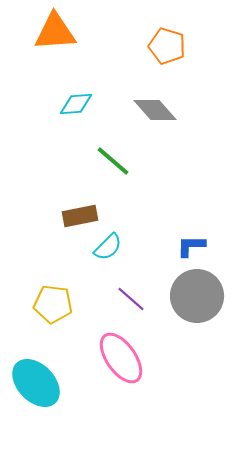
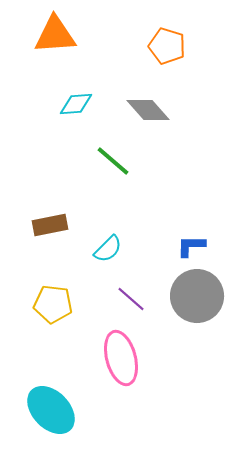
orange triangle: moved 3 px down
gray diamond: moved 7 px left
brown rectangle: moved 30 px left, 9 px down
cyan semicircle: moved 2 px down
pink ellipse: rotated 20 degrees clockwise
cyan ellipse: moved 15 px right, 27 px down
